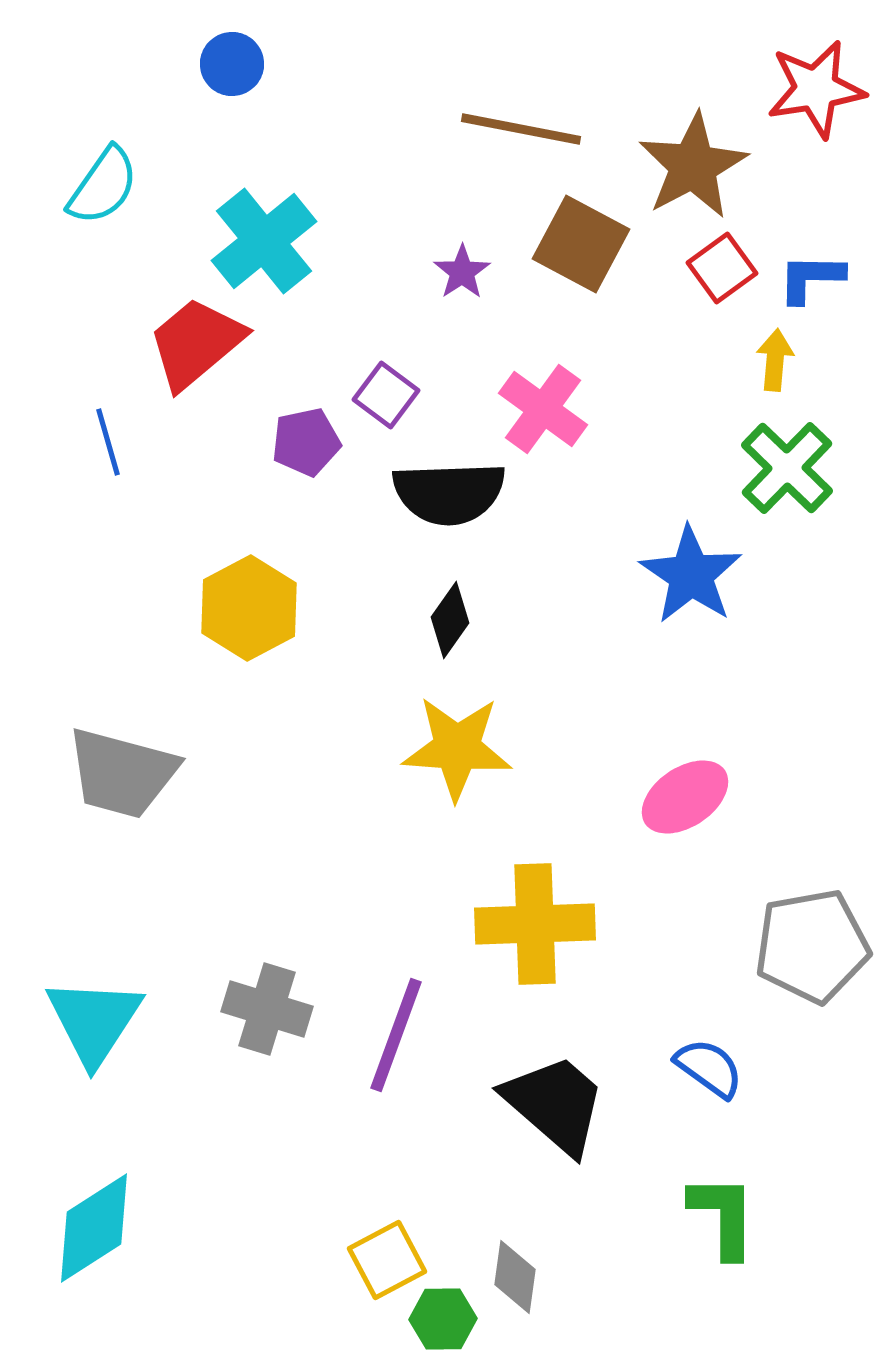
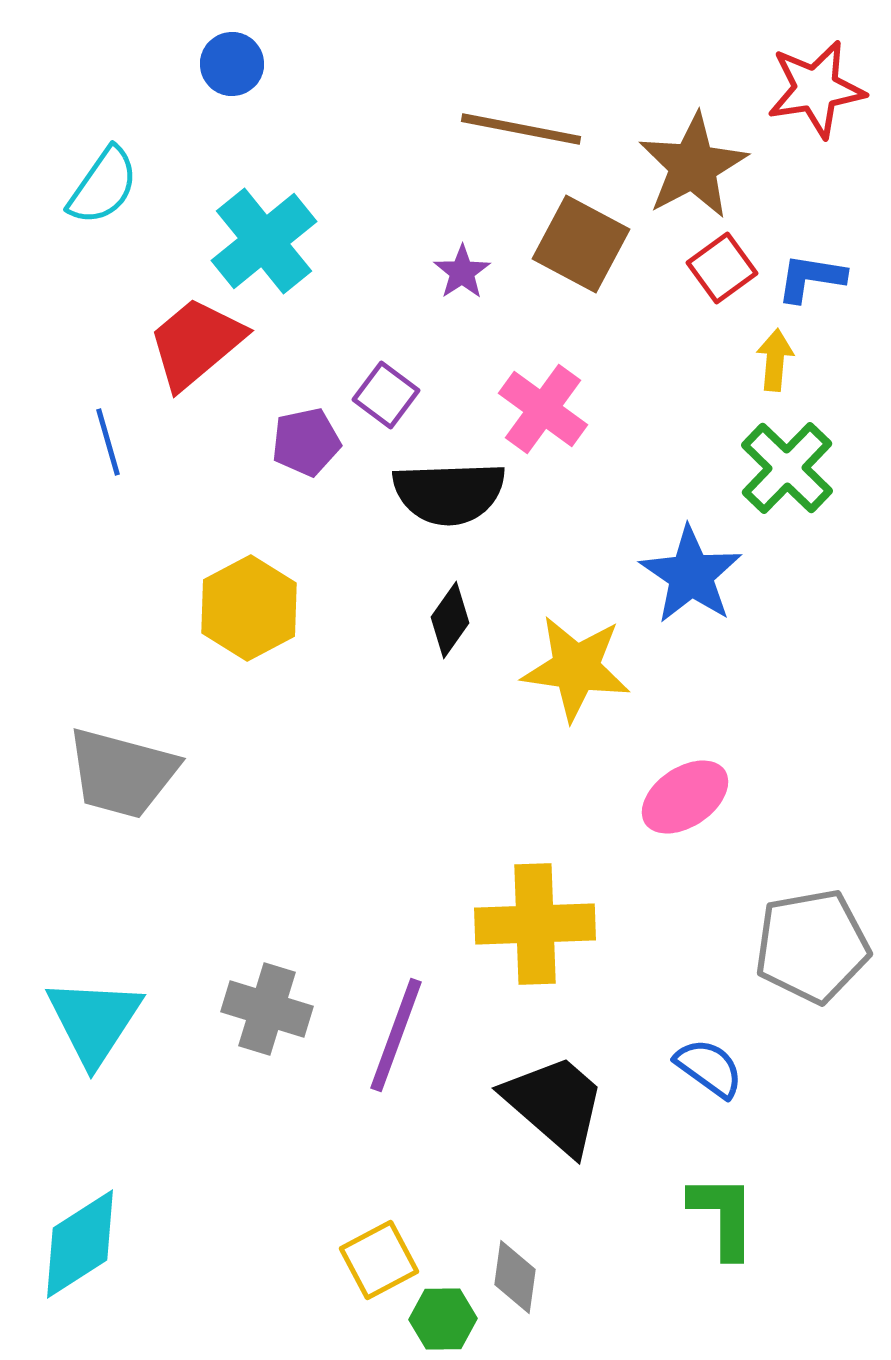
blue L-shape: rotated 8 degrees clockwise
yellow star: moved 119 px right, 80 px up; rotated 4 degrees clockwise
cyan diamond: moved 14 px left, 16 px down
yellow square: moved 8 px left
